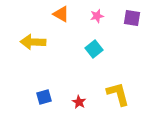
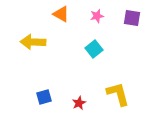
red star: moved 1 px down; rotated 16 degrees clockwise
